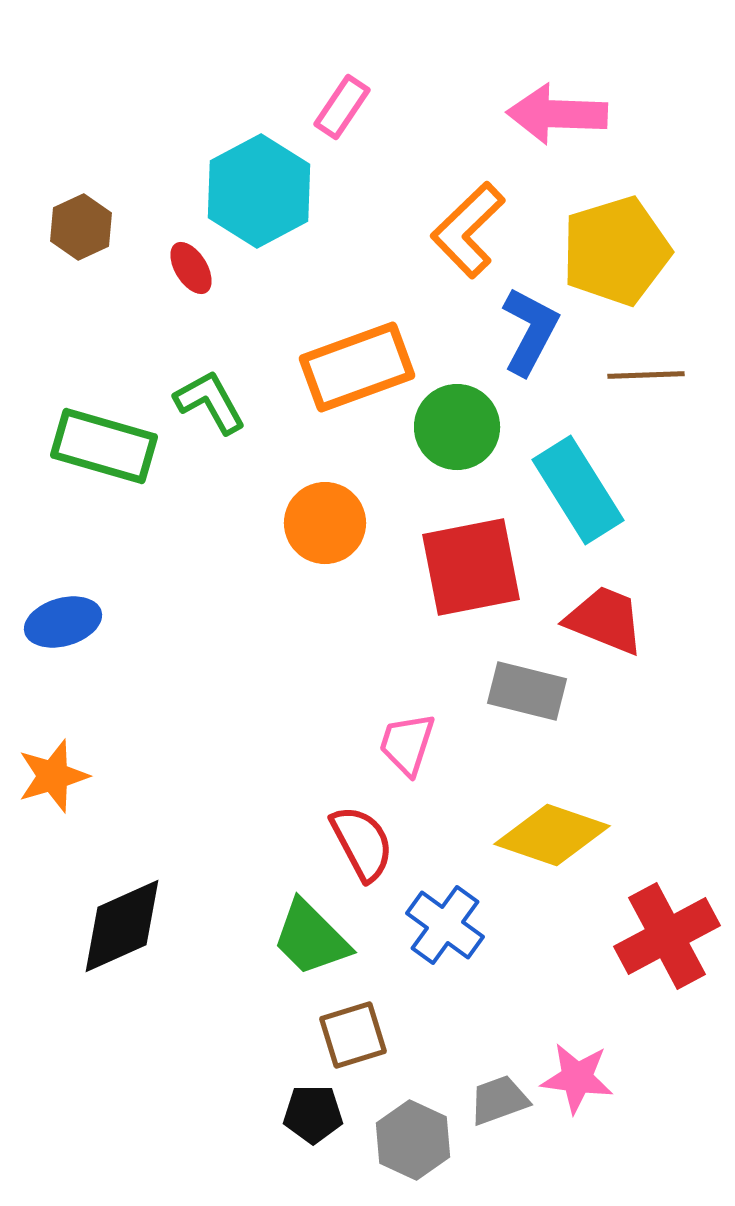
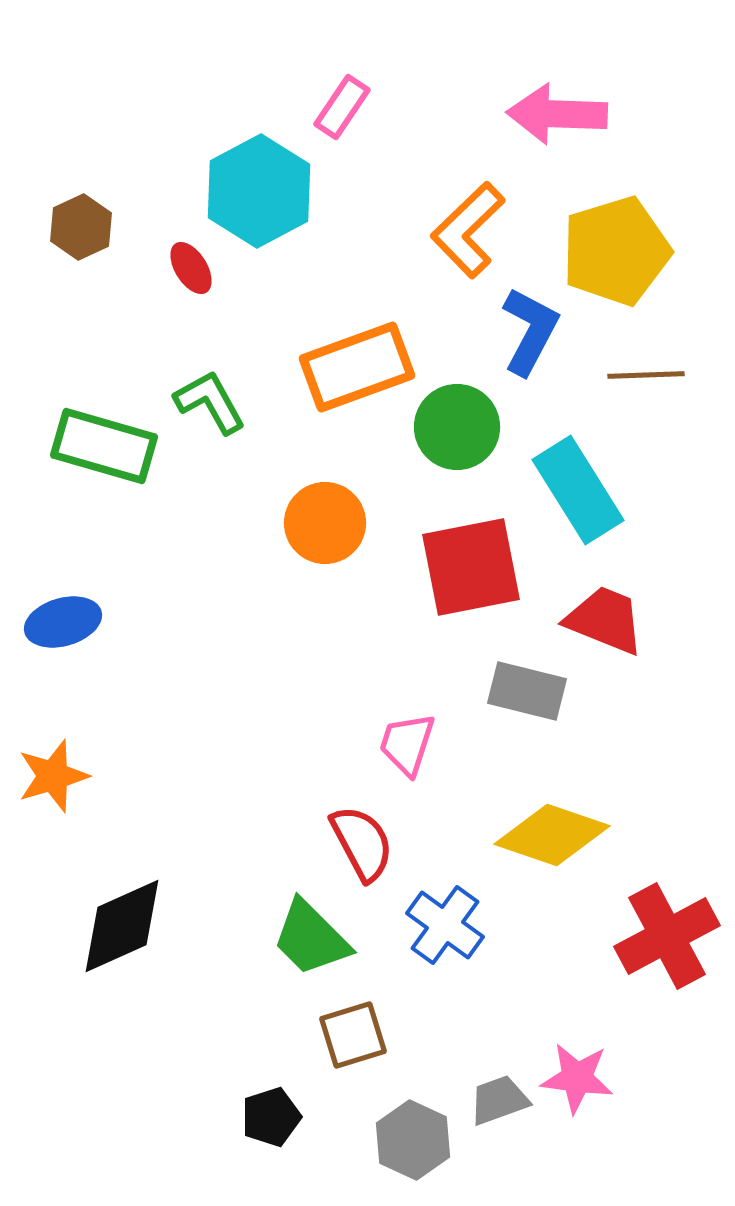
black pentagon: moved 42 px left, 3 px down; rotated 18 degrees counterclockwise
